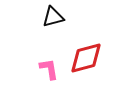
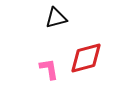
black triangle: moved 3 px right, 1 px down
